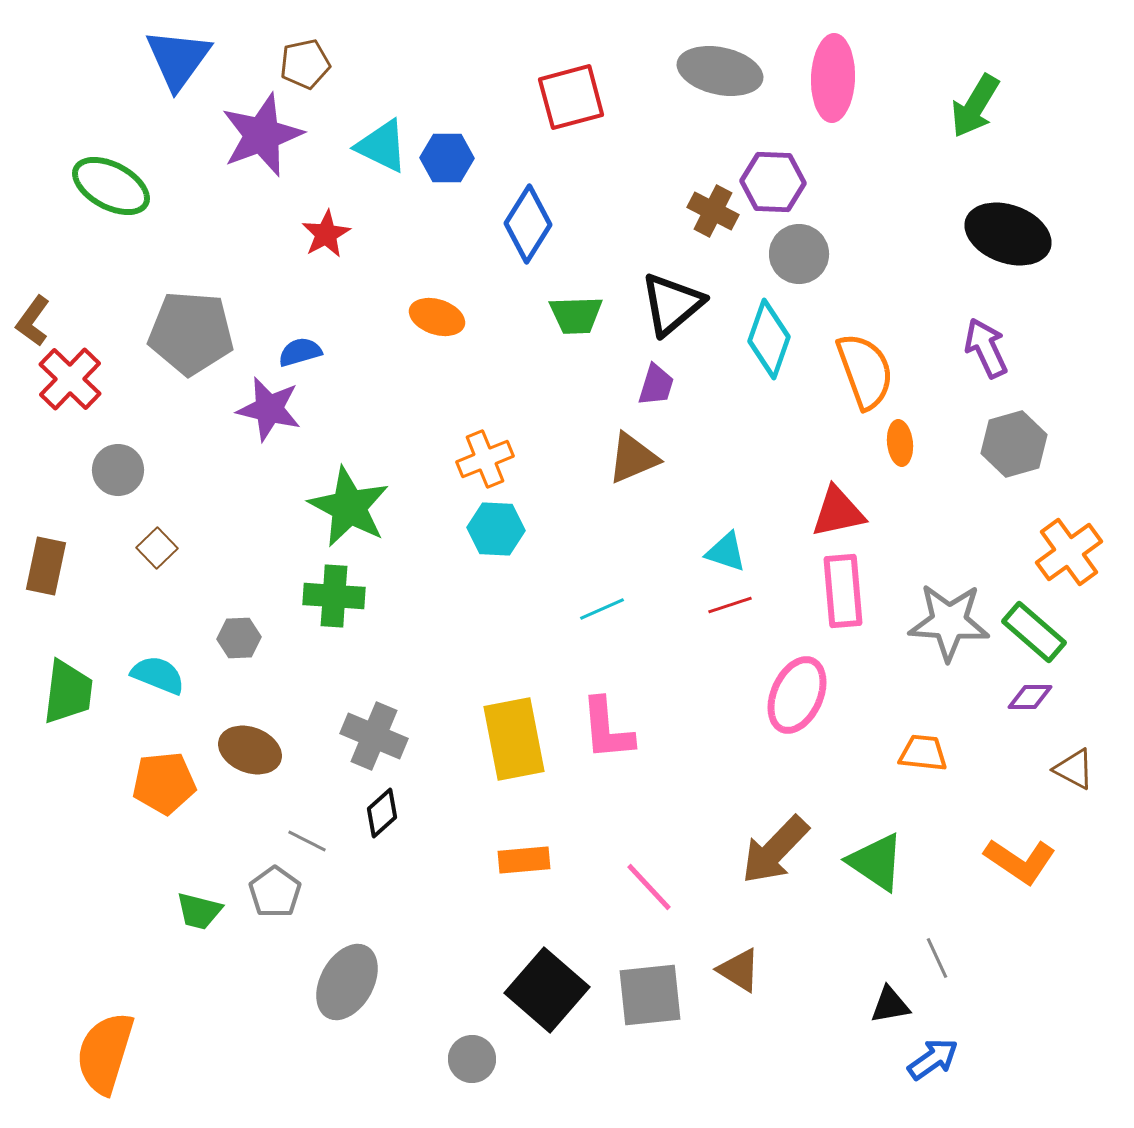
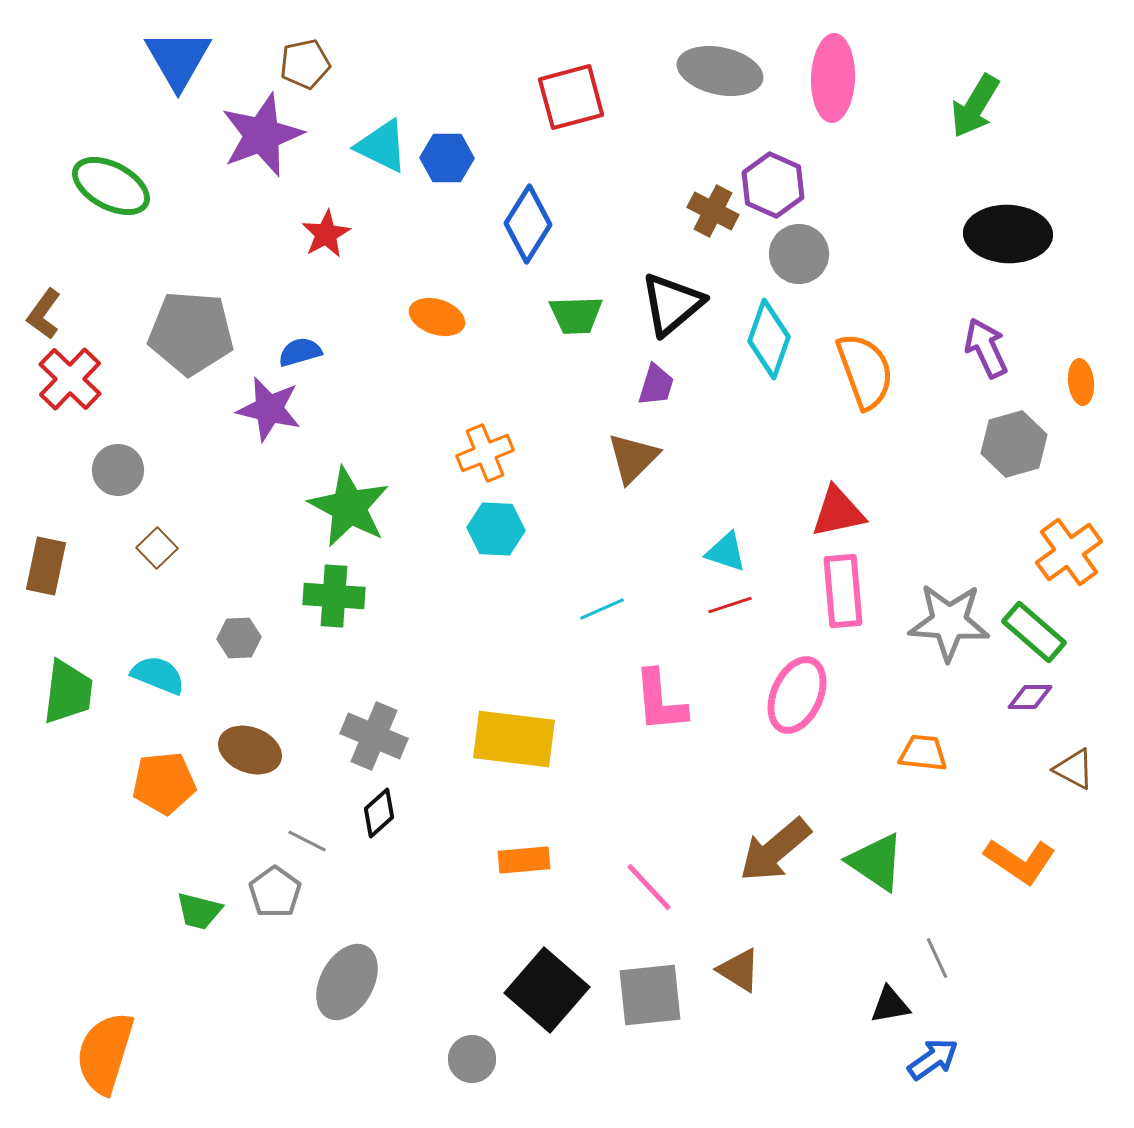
blue triangle at (178, 59): rotated 6 degrees counterclockwise
purple hexagon at (773, 182): moved 3 px down; rotated 22 degrees clockwise
black ellipse at (1008, 234): rotated 18 degrees counterclockwise
brown L-shape at (33, 321): moved 11 px right, 7 px up
orange ellipse at (900, 443): moved 181 px right, 61 px up
brown triangle at (633, 458): rotated 22 degrees counterclockwise
orange cross at (485, 459): moved 6 px up
pink L-shape at (607, 729): moved 53 px right, 28 px up
yellow rectangle at (514, 739): rotated 72 degrees counterclockwise
black diamond at (382, 813): moved 3 px left
brown arrow at (775, 850): rotated 6 degrees clockwise
